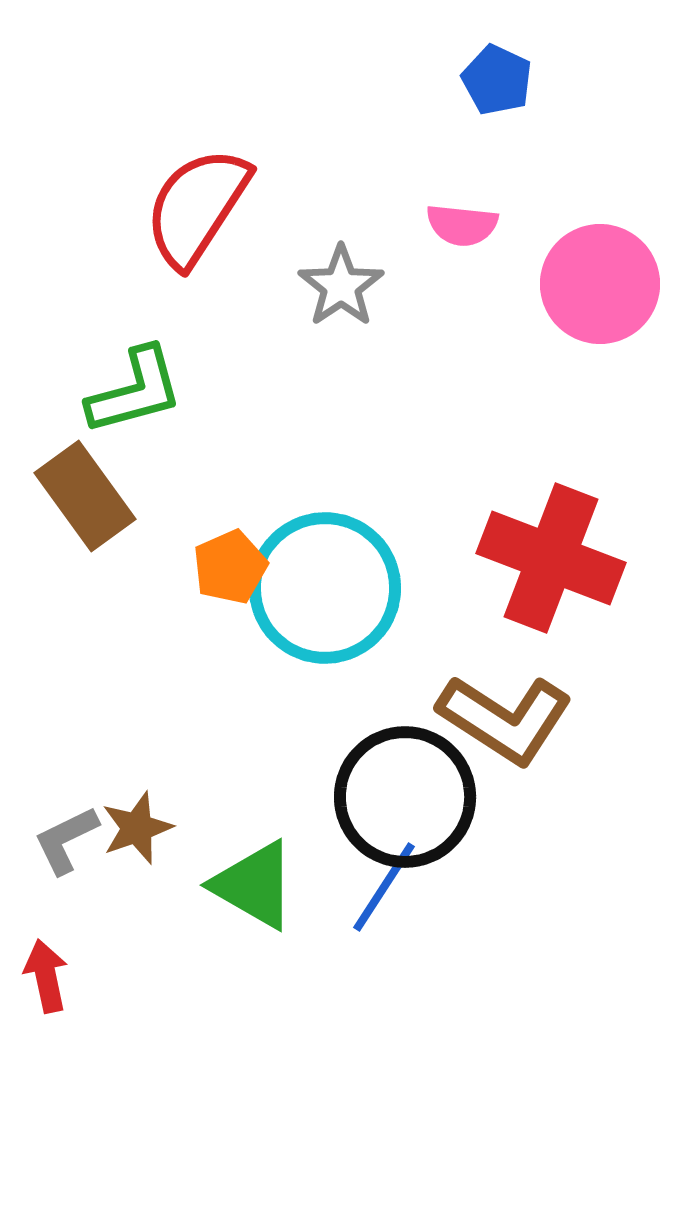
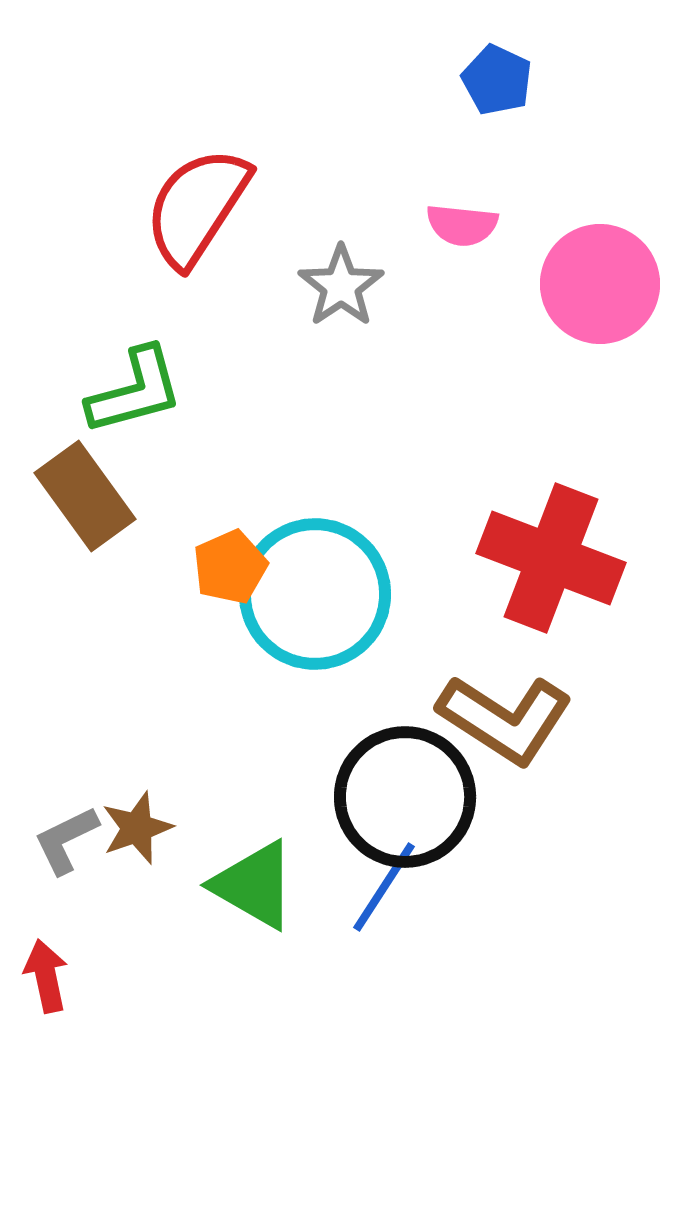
cyan circle: moved 10 px left, 6 px down
